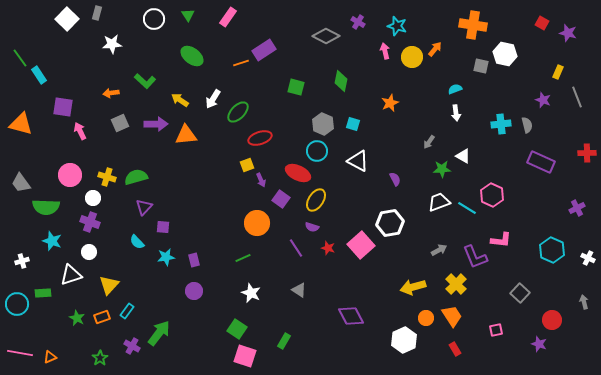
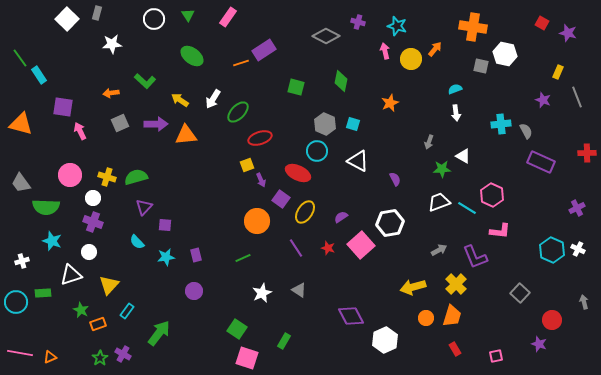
purple cross at (358, 22): rotated 16 degrees counterclockwise
orange cross at (473, 25): moved 2 px down
yellow circle at (412, 57): moved 1 px left, 2 px down
gray hexagon at (323, 124): moved 2 px right
gray semicircle at (527, 125): moved 1 px left, 6 px down; rotated 14 degrees counterclockwise
gray arrow at (429, 142): rotated 16 degrees counterclockwise
yellow ellipse at (316, 200): moved 11 px left, 12 px down
purple cross at (90, 222): moved 3 px right
orange circle at (257, 223): moved 2 px up
purple square at (163, 227): moved 2 px right, 2 px up
purple semicircle at (312, 227): moved 29 px right, 10 px up; rotated 128 degrees clockwise
pink L-shape at (501, 240): moved 1 px left, 9 px up
white cross at (588, 258): moved 10 px left, 9 px up
purple rectangle at (194, 260): moved 2 px right, 5 px up
white star at (251, 293): moved 11 px right; rotated 24 degrees clockwise
cyan circle at (17, 304): moved 1 px left, 2 px up
orange trapezoid at (452, 316): rotated 50 degrees clockwise
orange rectangle at (102, 317): moved 4 px left, 7 px down
green star at (77, 318): moved 4 px right, 8 px up
pink square at (496, 330): moved 26 px down
white hexagon at (404, 340): moved 19 px left
purple cross at (132, 346): moved 9 px left, 8 px down
pink square at (245, 356): moved 2 px right, 2 px down
